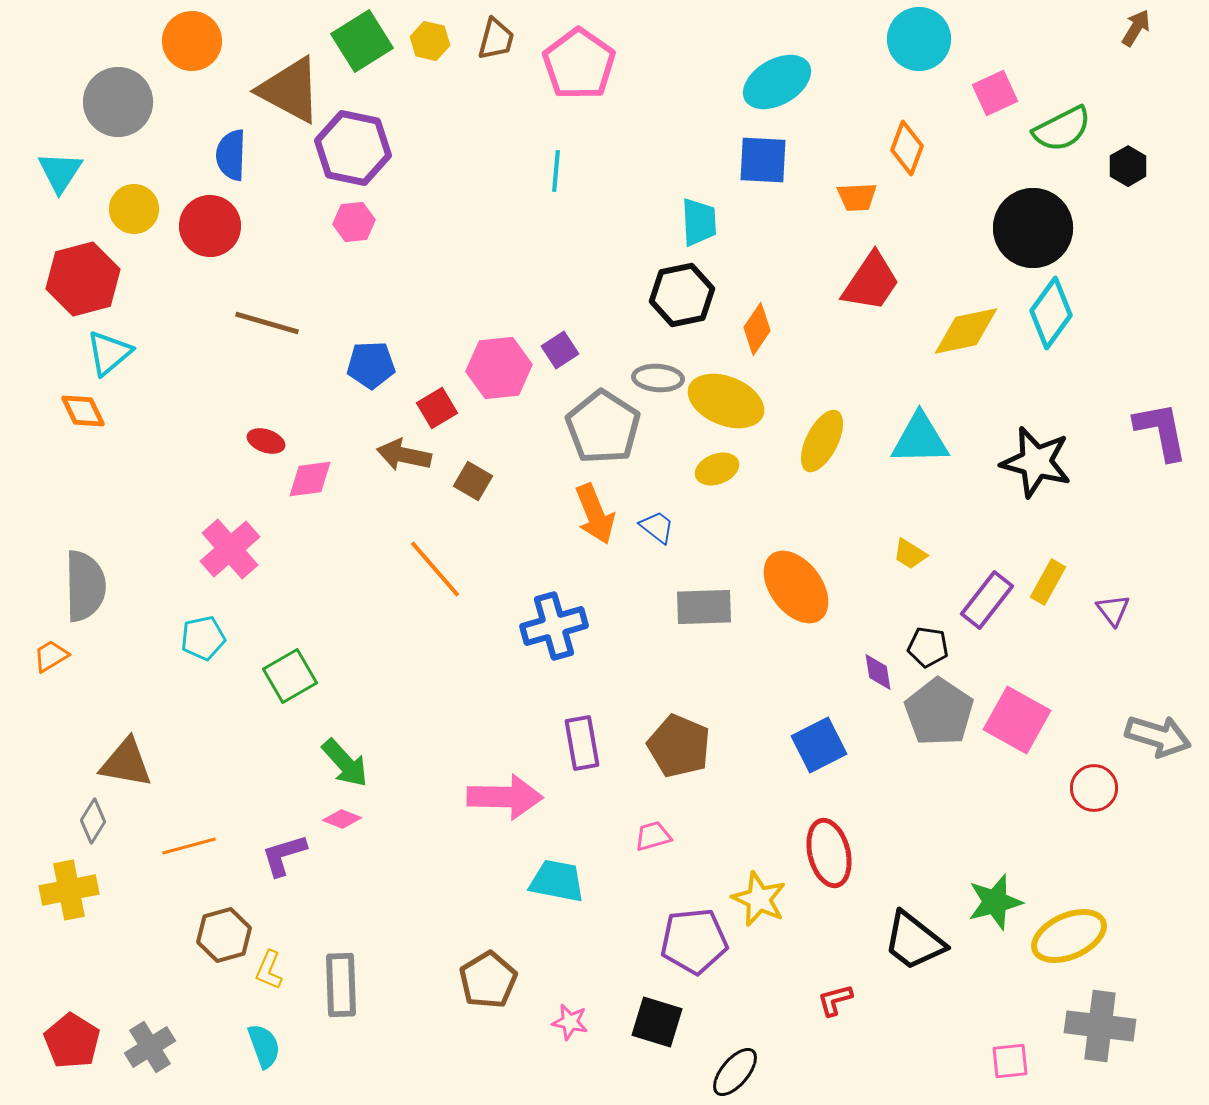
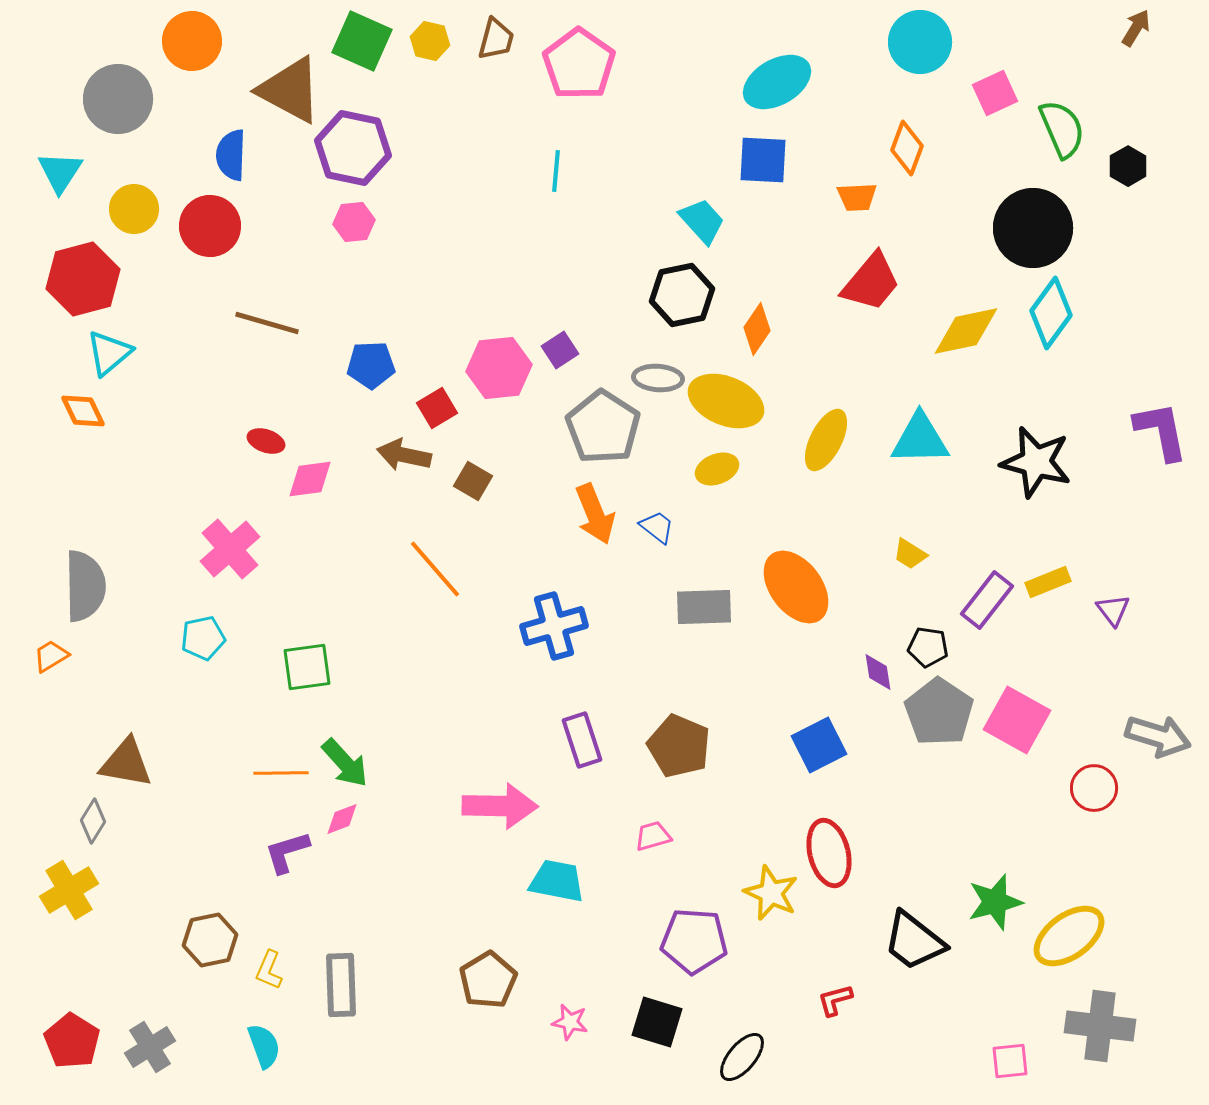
cyan circle at (919, 39): moved 1 px right, 3 px down
green square at (362, 41): rotated 34 degrees counterclockwise
gray circle at (118, 102): moved 3 px up
green semicircle at (1062, 129): rotated 86 degrees counterclockwise
cyan trapezoid at (699, 222): moved 3 px right, 1 px up; rotated 39 degrees counterclockwise
red trapezoid at (871, 282): rotated 6 degrees clockwise
yellow ellipse at (822, 441): moved 4 px right, 1 px up
yellow rectangle at (1048, 582): rotated 39 degrees clockwise
green square at (290, 676): moved 17 px right, 9 px up; rotated 22 degrees clockwise
purple rectangle at (582, 743): moved 3 px up; rotated 8 degrees counterclockwise
pink arrow at (505, 797): moved 5 px left, 9 px down
pink diamond at (342, 819): rotated 42 degrees counterclockwise
orange line at (189, 846): moved 92 px right, 73 px up; rotated 14 degrees clockwise
purple L-shape at (284, 855): moved 3 px right, 3 px up
yellow cross at (69, 890): rotated 20 degrees counterclockwise
yellow star at (759, 899): moved 12 px right, 6 px up
brown hexagon at (224, 935): moved 14 px left, 5 px down; rotated 4 degrees clockwise
yellow ellipse at (1069, 936): rotated 12 degrees counterclockwise
purple pentagon at (694, 941): rotated 10 degrees clockwise
black ellipse at (735, 1072): moved 7 px right, 15 px up
